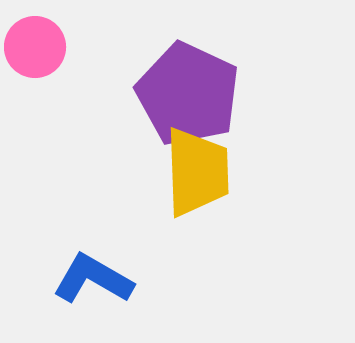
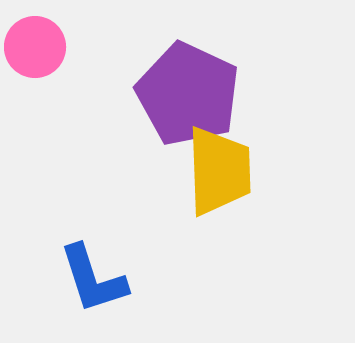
yellow trapezoid: moved 22 px right, 1 px up
blue L-shape: rotated 138 degrees counterclockwise
